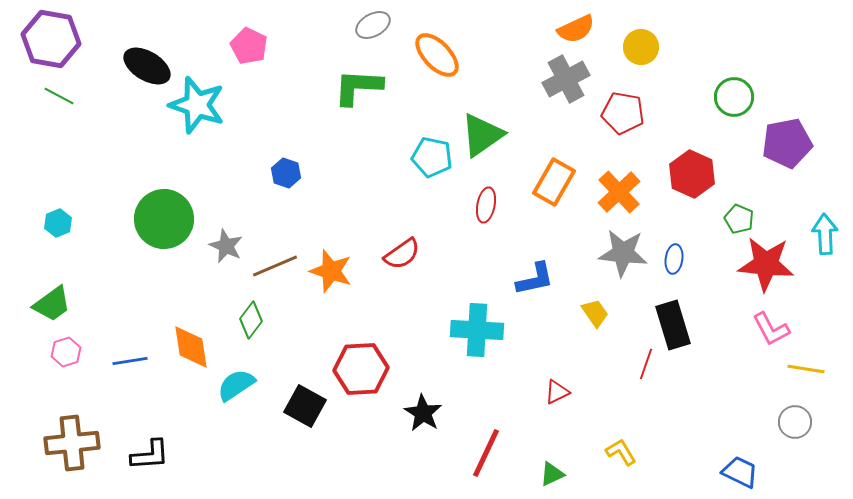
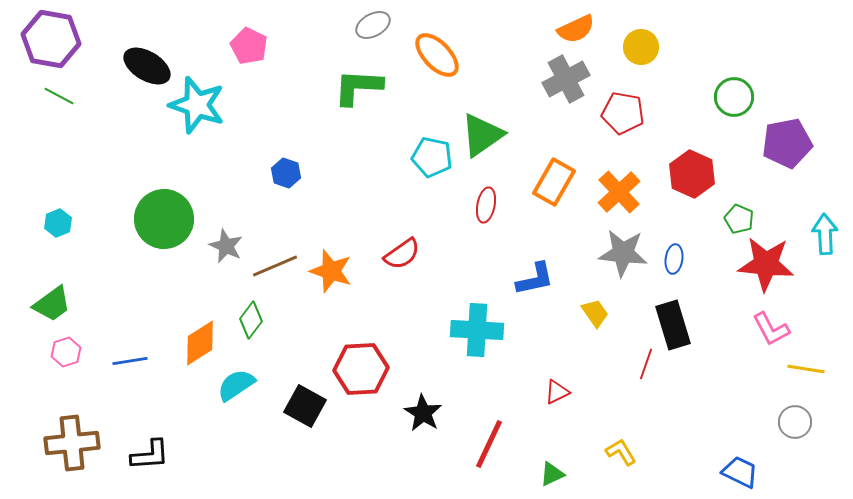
orange diamond at (191, 347): moved 9 px right, 4 px up; rotated 66 degrees clockwise
red line at (486, 453): moved 3 px right, 9 px up
